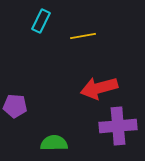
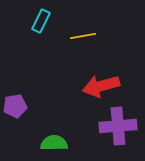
red arrow: moved 2 px right, 2 px up
purple pentagon: rotated 15 degrees counterclockwise
